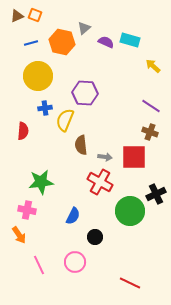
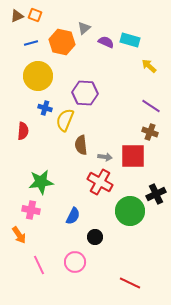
yellow arrow: moved 4 px left
blue cross: rotated 24 degrees clockwise
red square: moved 1 px left, 1 px up
pink cross: moved 4 px right
